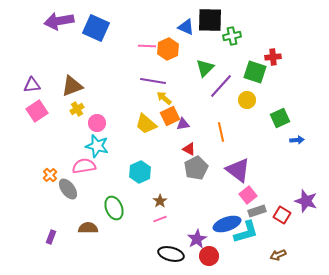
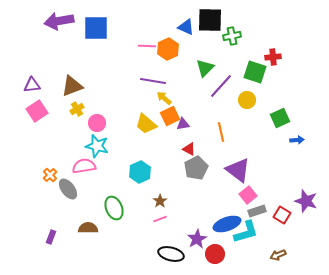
blue square at (96, 28): rotated 24 degrees counterclockwise
red circle at (209, 256): moved 6 px right, 2 px up
